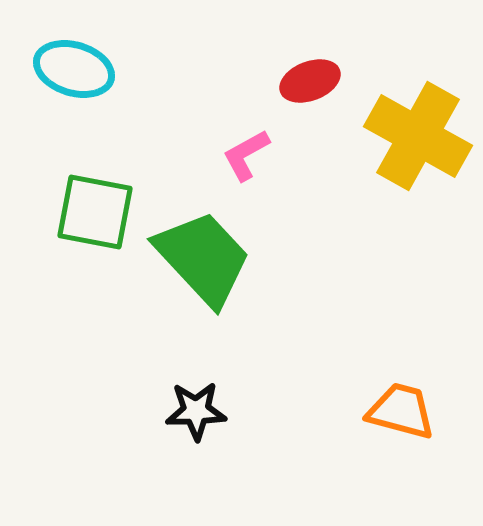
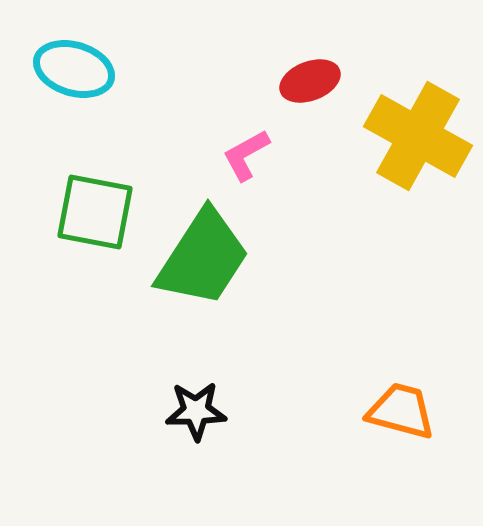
green trapezoid: rotated 76 degrees clockwise
